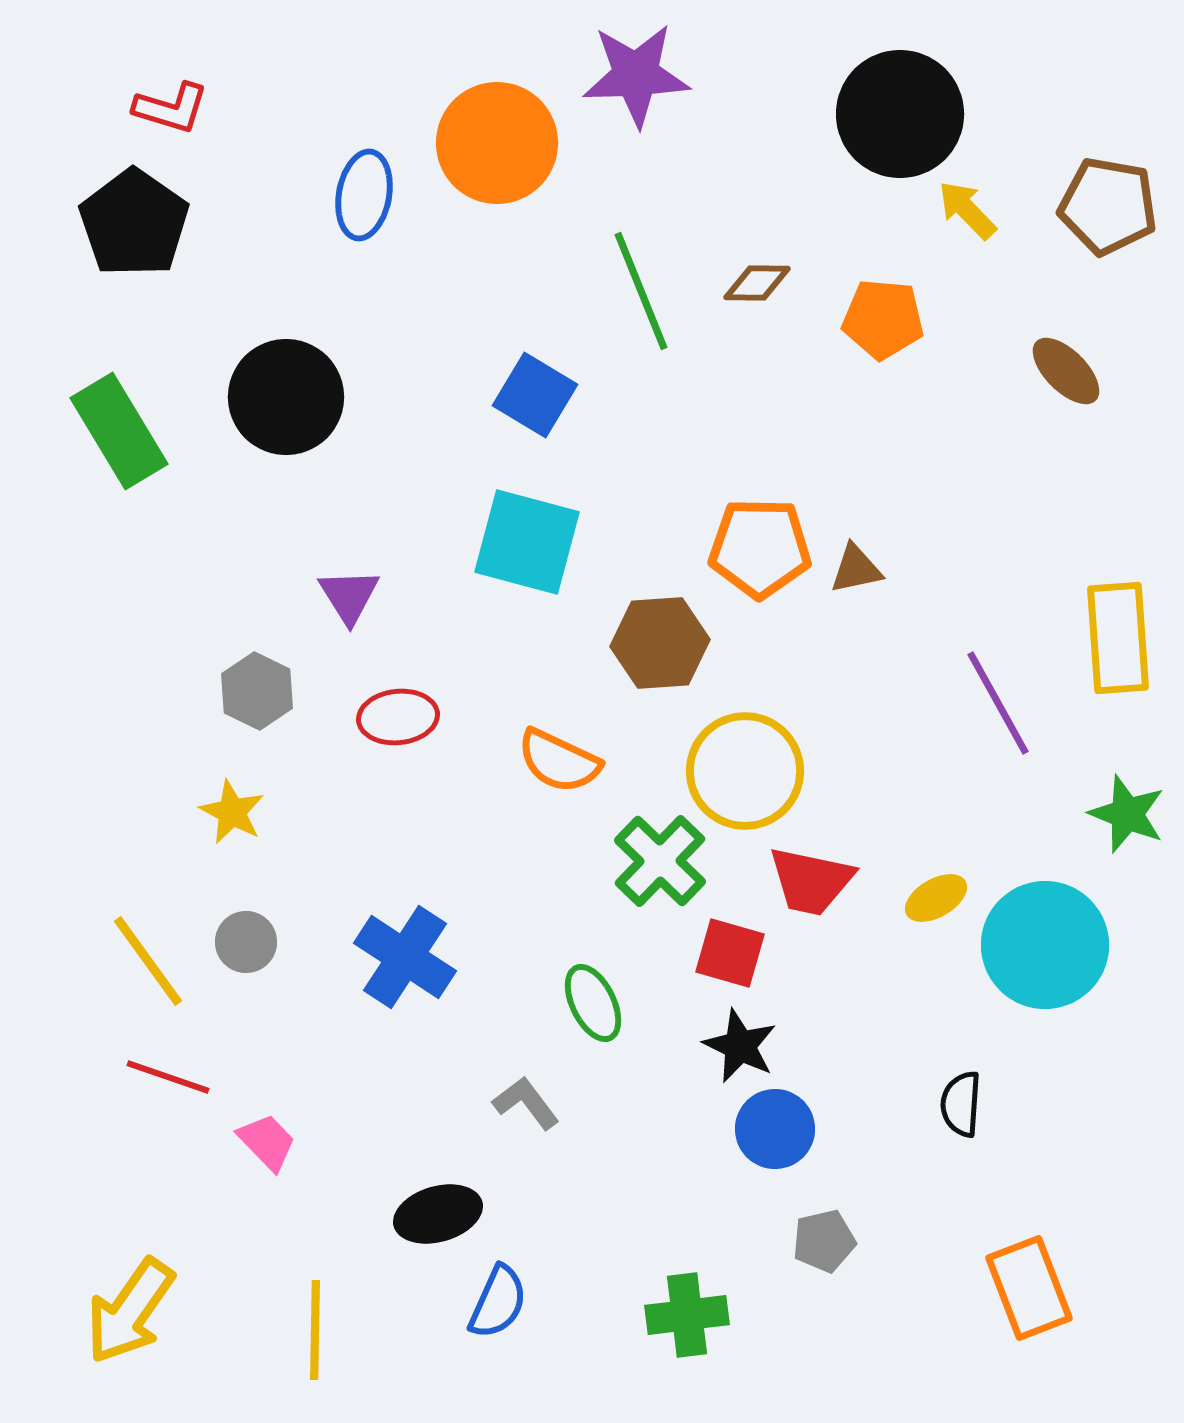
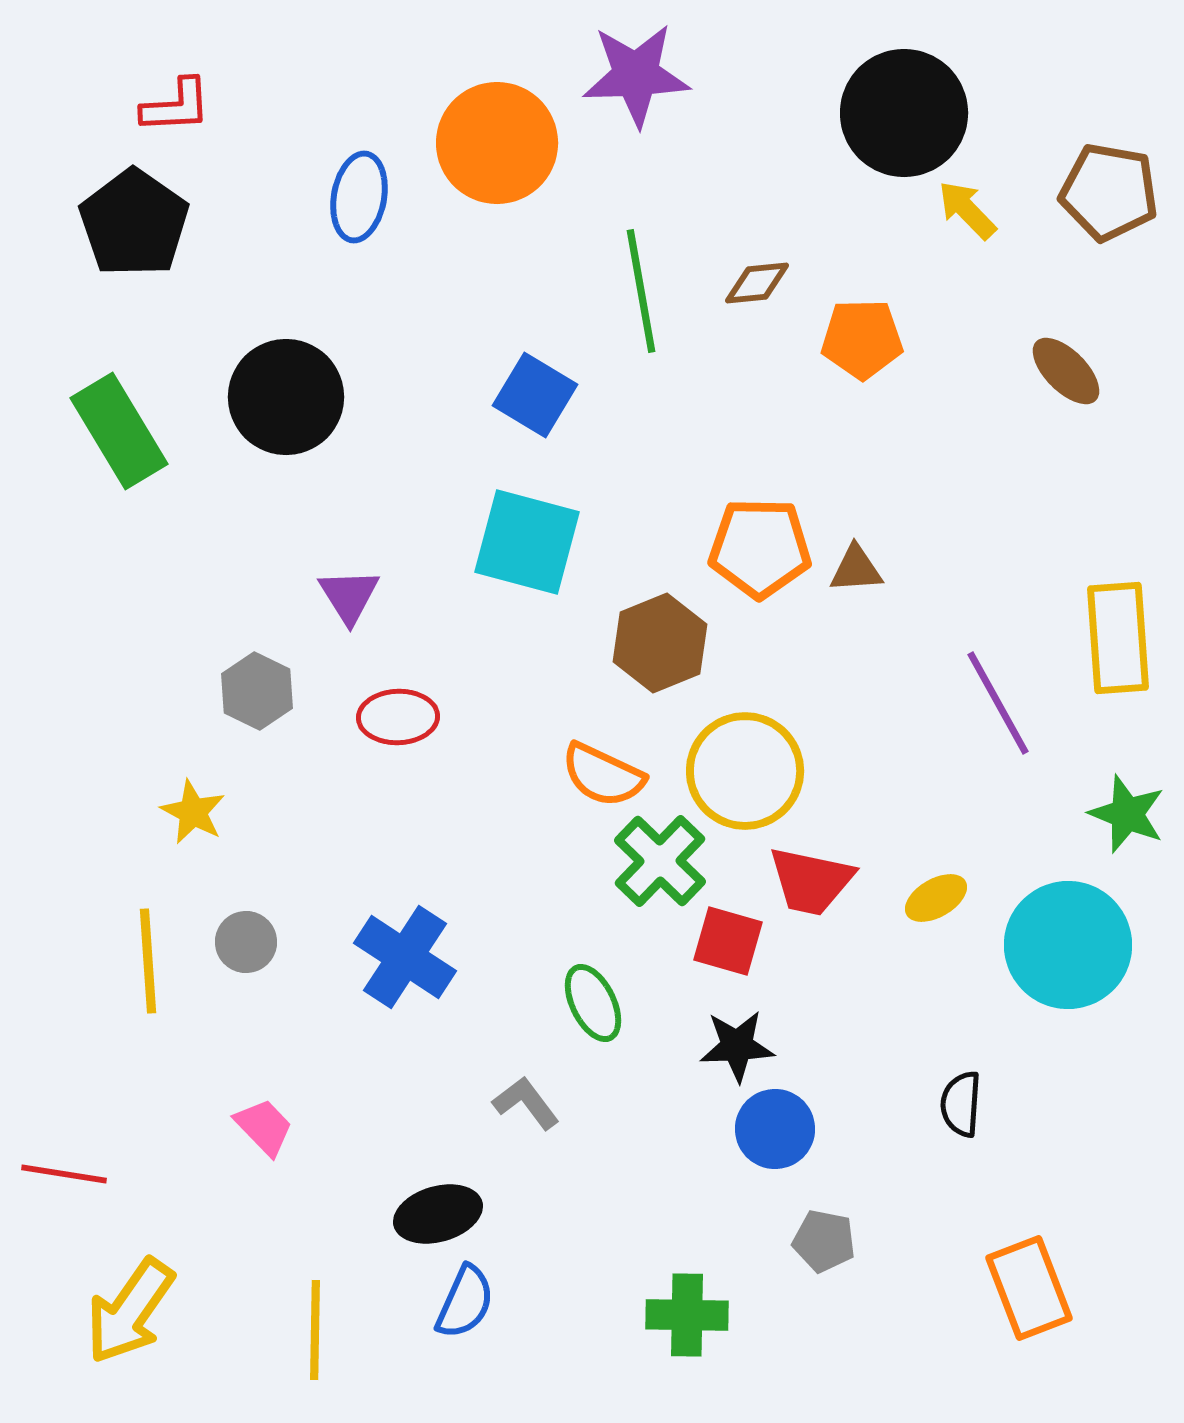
red L-shape at (171, 108): moved 5 px right, 2 px up; rotated 20 degrees counterclockwise
black circle at (900, 114): moved 4 px right, 1 px up
blue ellipse at (364, 195): moved 5 px left, 2 px down
brown pentagon at (1108, 206): moved 1 px right, 14 px up
brown diamond at (757, 283): rotated 6 degrees counterclockwise
green line at (641, 291): rotated 12 degrees clockwise
orange pentagon at (883, 319): moved 21 px left, 20 px down; rotated 6 degrees counterclockwise
brown triangle at (856, 569): rotated 8 degrees clockwise
brown hexagon at (660, 643): rotated 18 degrees counterclockwise
red ellipse at (398, 717): rotated 4 degrees clockwise
orange semicircle at (559, 761): moved 44 px right, 14 px down
yellow star at (232, 812): moved 39 px left
cyan circle at (1045, 945): moved 23 px right
red square at (730, 953): moved 2 px left, 12 px up
yellow line at (148, 961): rotated 32 degrees clockwise
black star at (740, 1046): moved 3 px left; rotated 28 degrees counterclockwise
red line at (168, 1077): moved 104 px left, 97 px down; rotated 10 degrees counterclockwise
pink trapezoid at (267, 1142): moved 3 px left, 15 px up
gray pentagon at (824, 1241): rotated 24 degrees clockwise
blue semicircle at (498, 1302): moved 33 px left
green cross at (687, 1315): rotated 8 degrees clockwise
